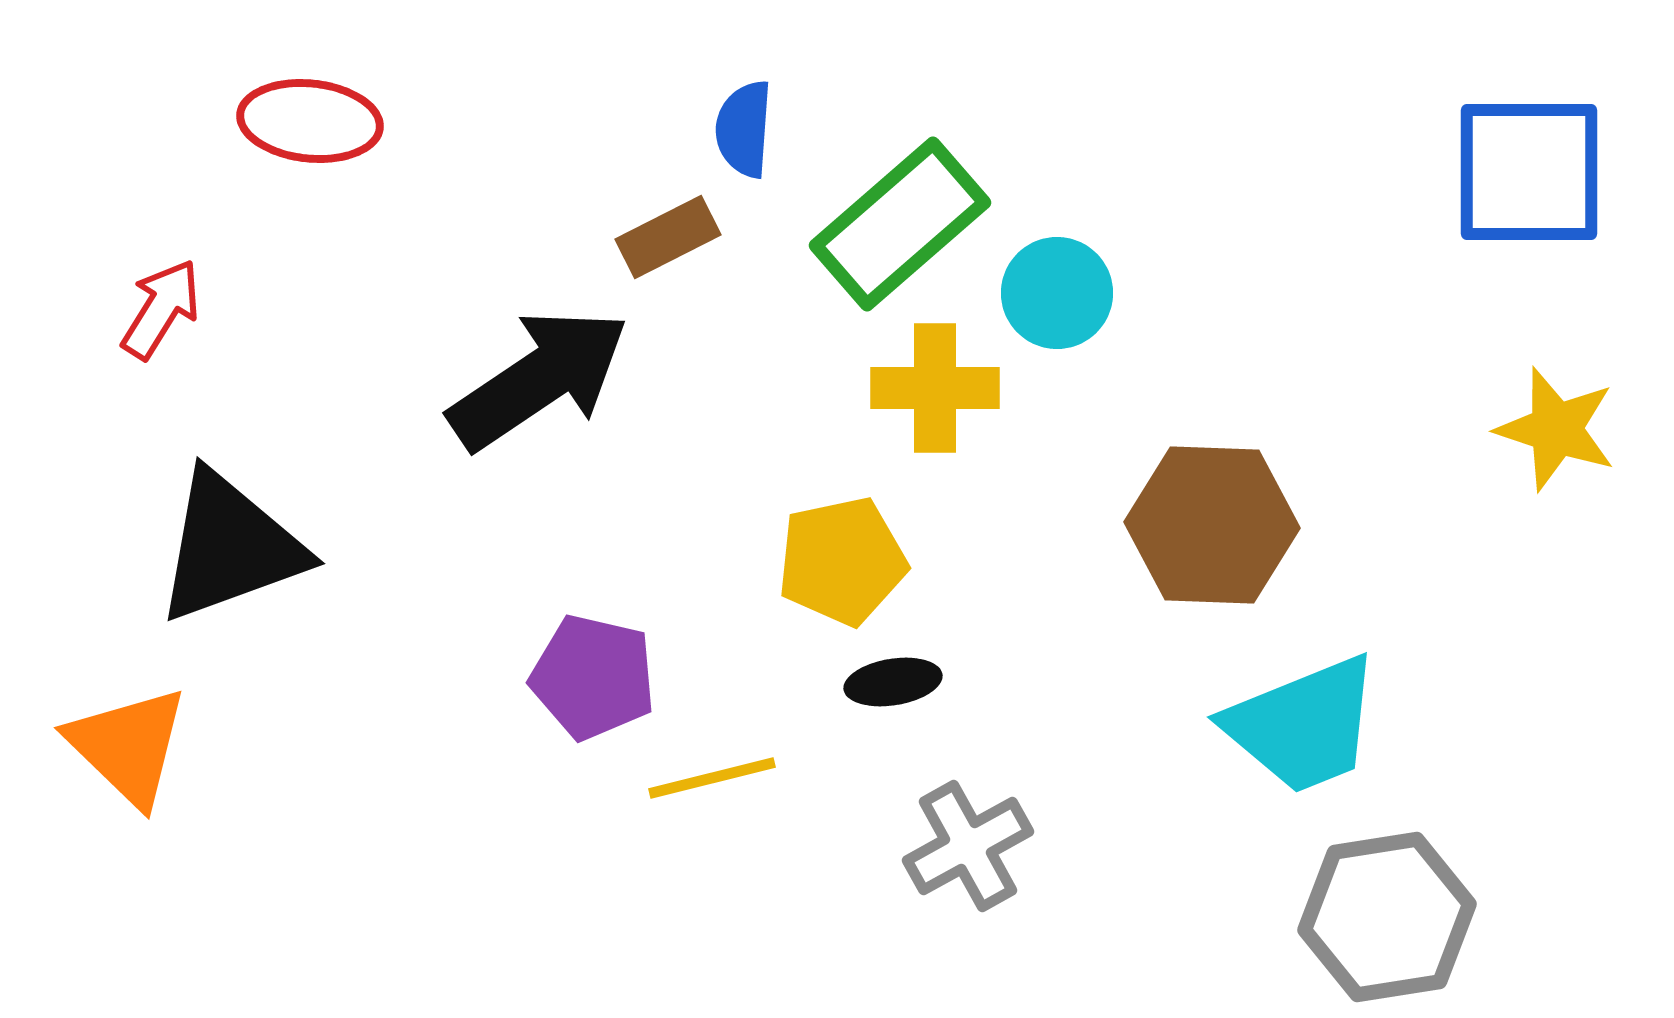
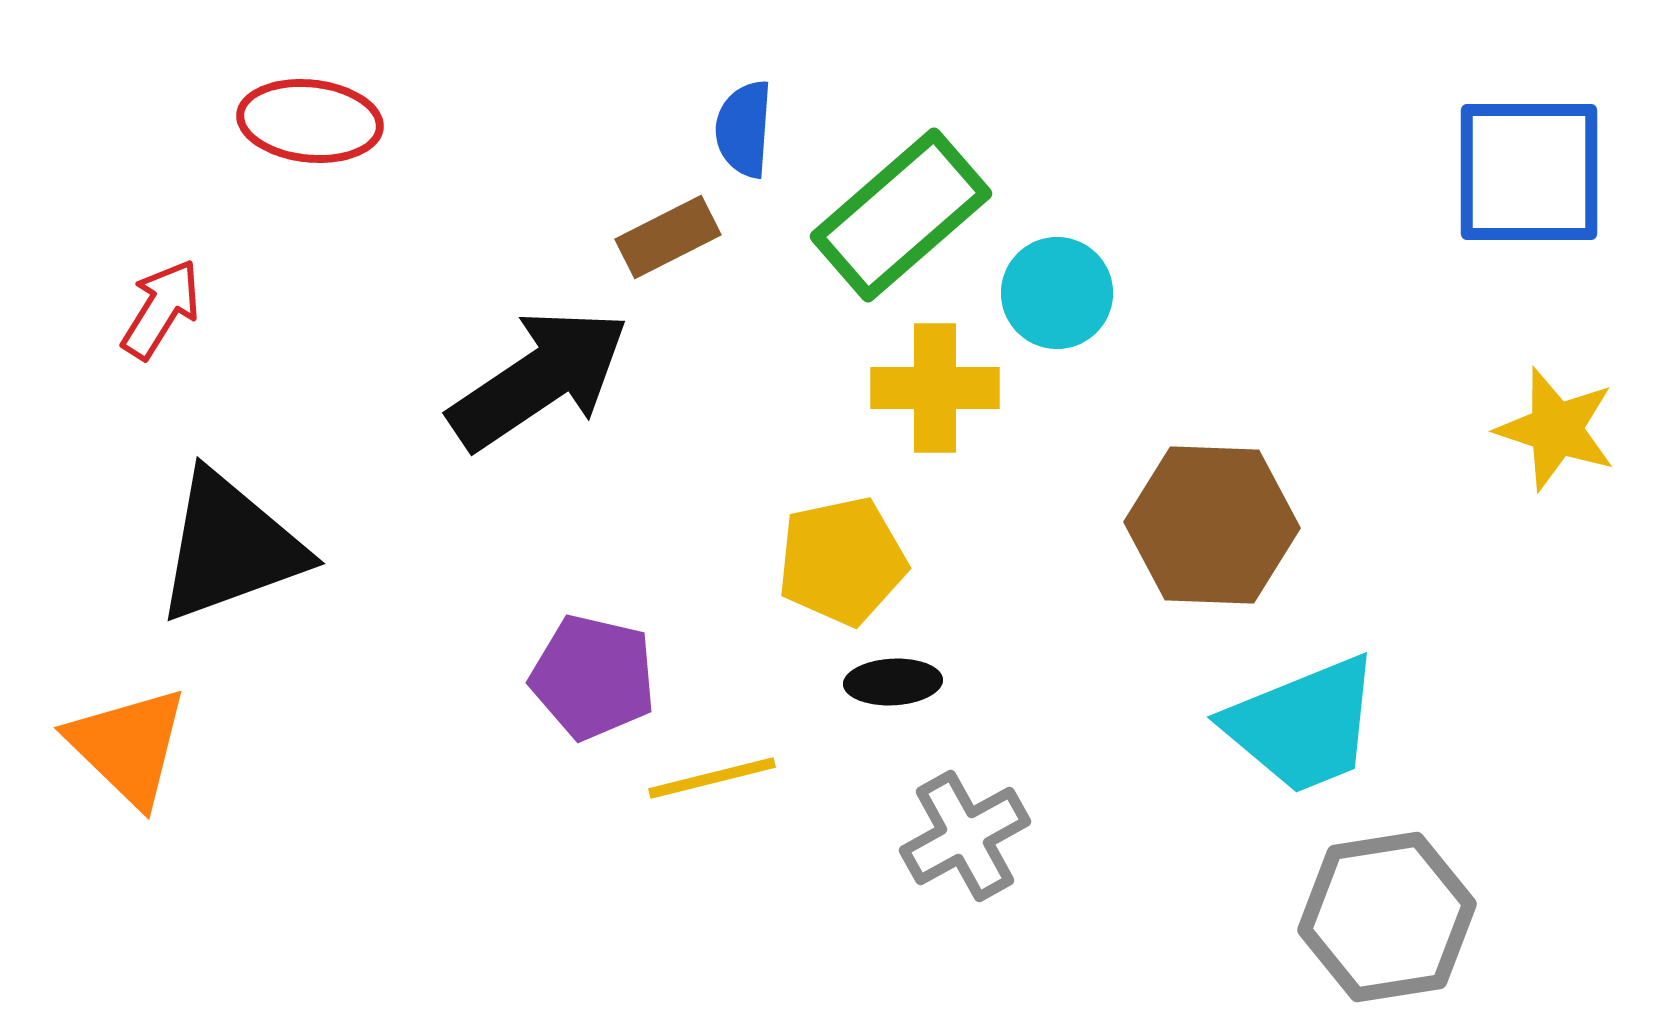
green rectangle: moved 1 px right, 9 px up
black ellipse: rotated 6 degrees clockwise
gray cross: moved 3 px left, 10 px up
